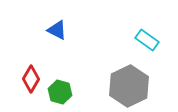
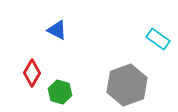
cyan rectangle: moved 11 px right, 1 px up
red diamond: moved 1 px right, 6 px up
gray hexagon: moved 2 px left, 1 px up; rotated 6 degrees clockwise
